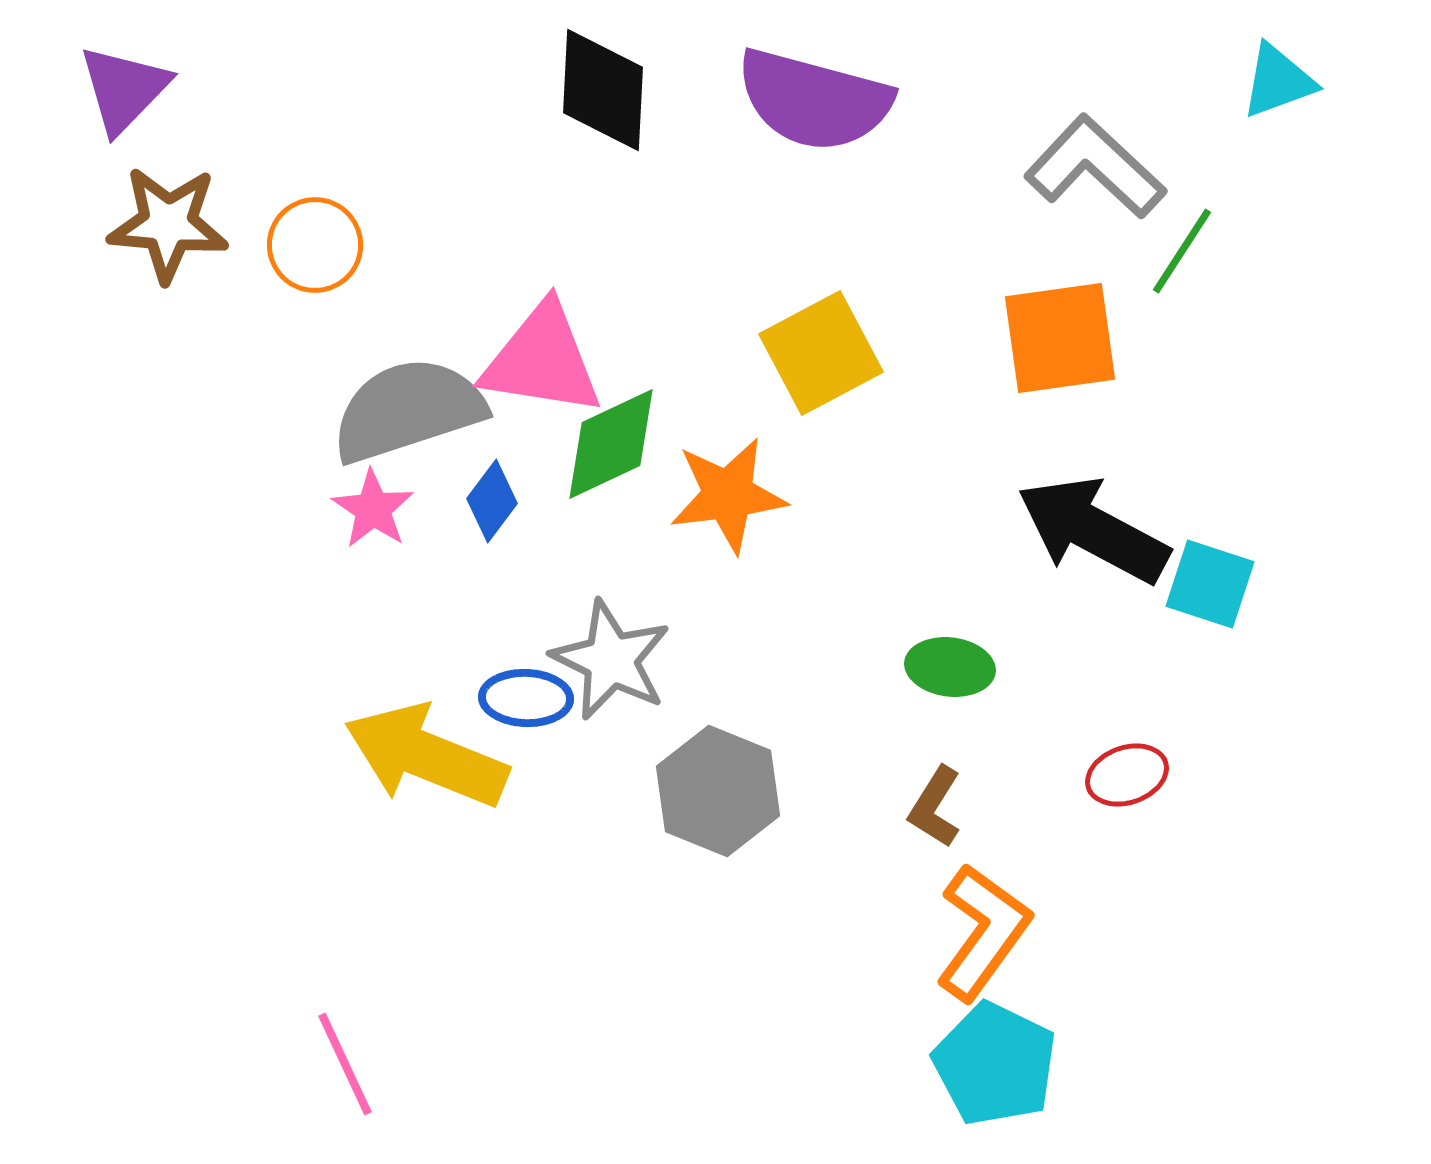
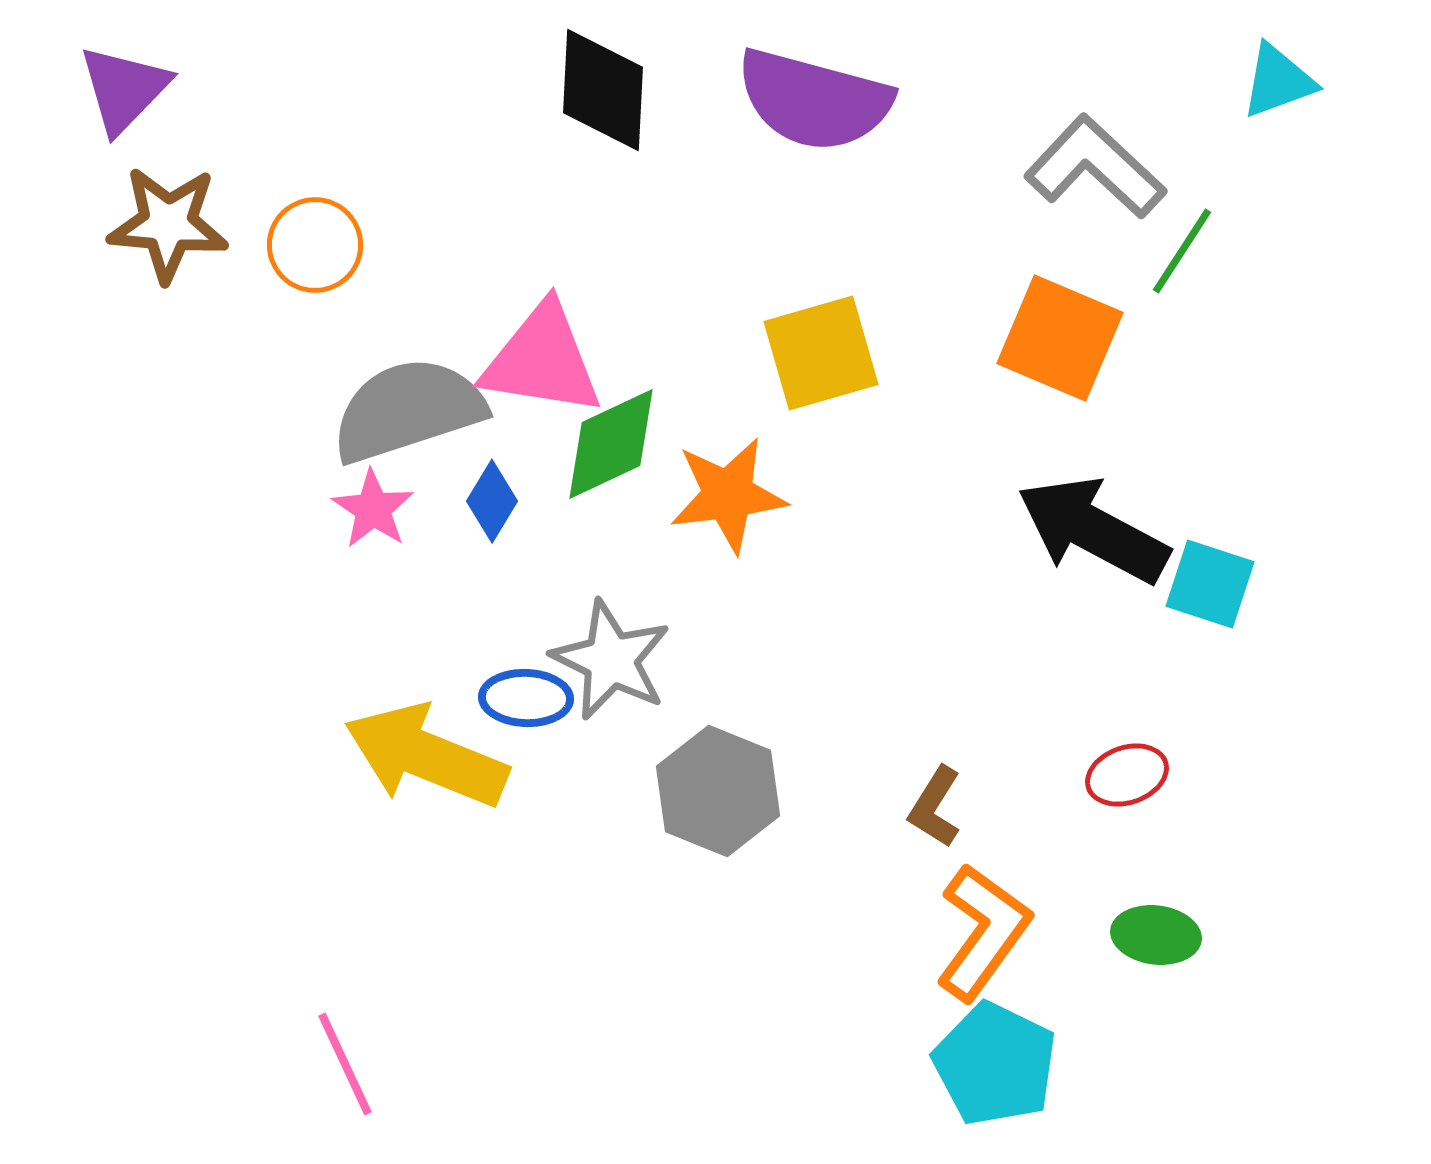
orange square: rotated 31 degrees clockwise
yellow square: rotated 12 degrees clockwise
blue diamond: rotated 6 degrees counterclockwise
green ellipse: moved 206 px right, 268 px down
